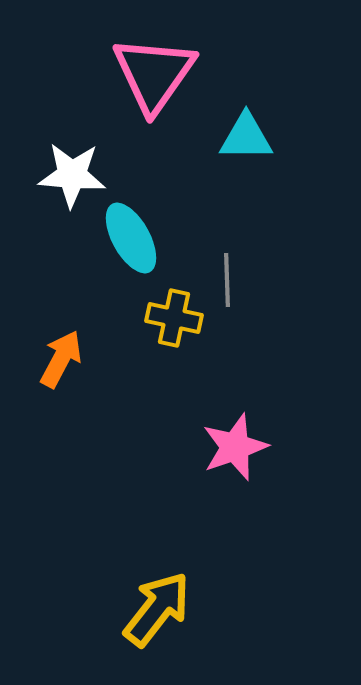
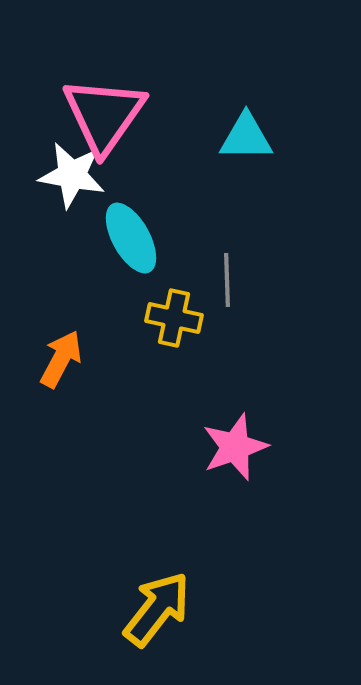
pink triangle: moved 50 px left, 41 px down
white star: rotated 6 degrees clockwise
